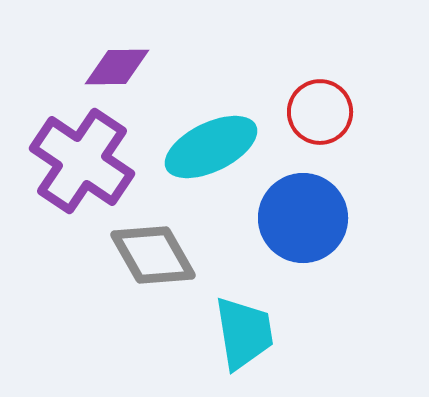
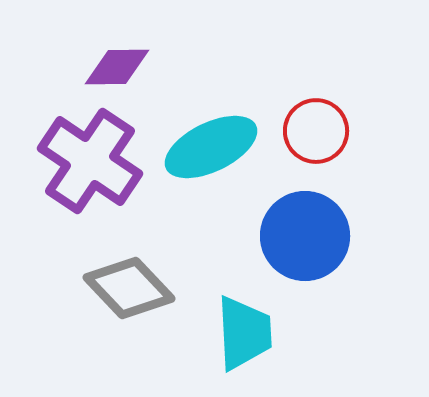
red circle: moved 4 px left, 19 px down
purple cross: moved 8 px right
blue circle: moved 2 px right, 18 px down
gray diamond: moved 24 px left, 33 px down; rotated 14 degrees counterclockwise
cyan trapezoid: rotated 6 degrees clockwise
